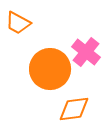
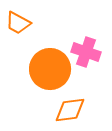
pink cross: rotated 20 degrees counterclockwise
orange diamond: moved 4 px left, 1 px down
